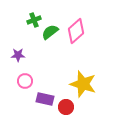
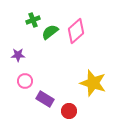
green cross: moved 1 px left
yellow star: moved 10 px right, 1 px up
purple rectangle: rotated 18 degrees clockwise
red circle: moved 3 px right, 4 px down
